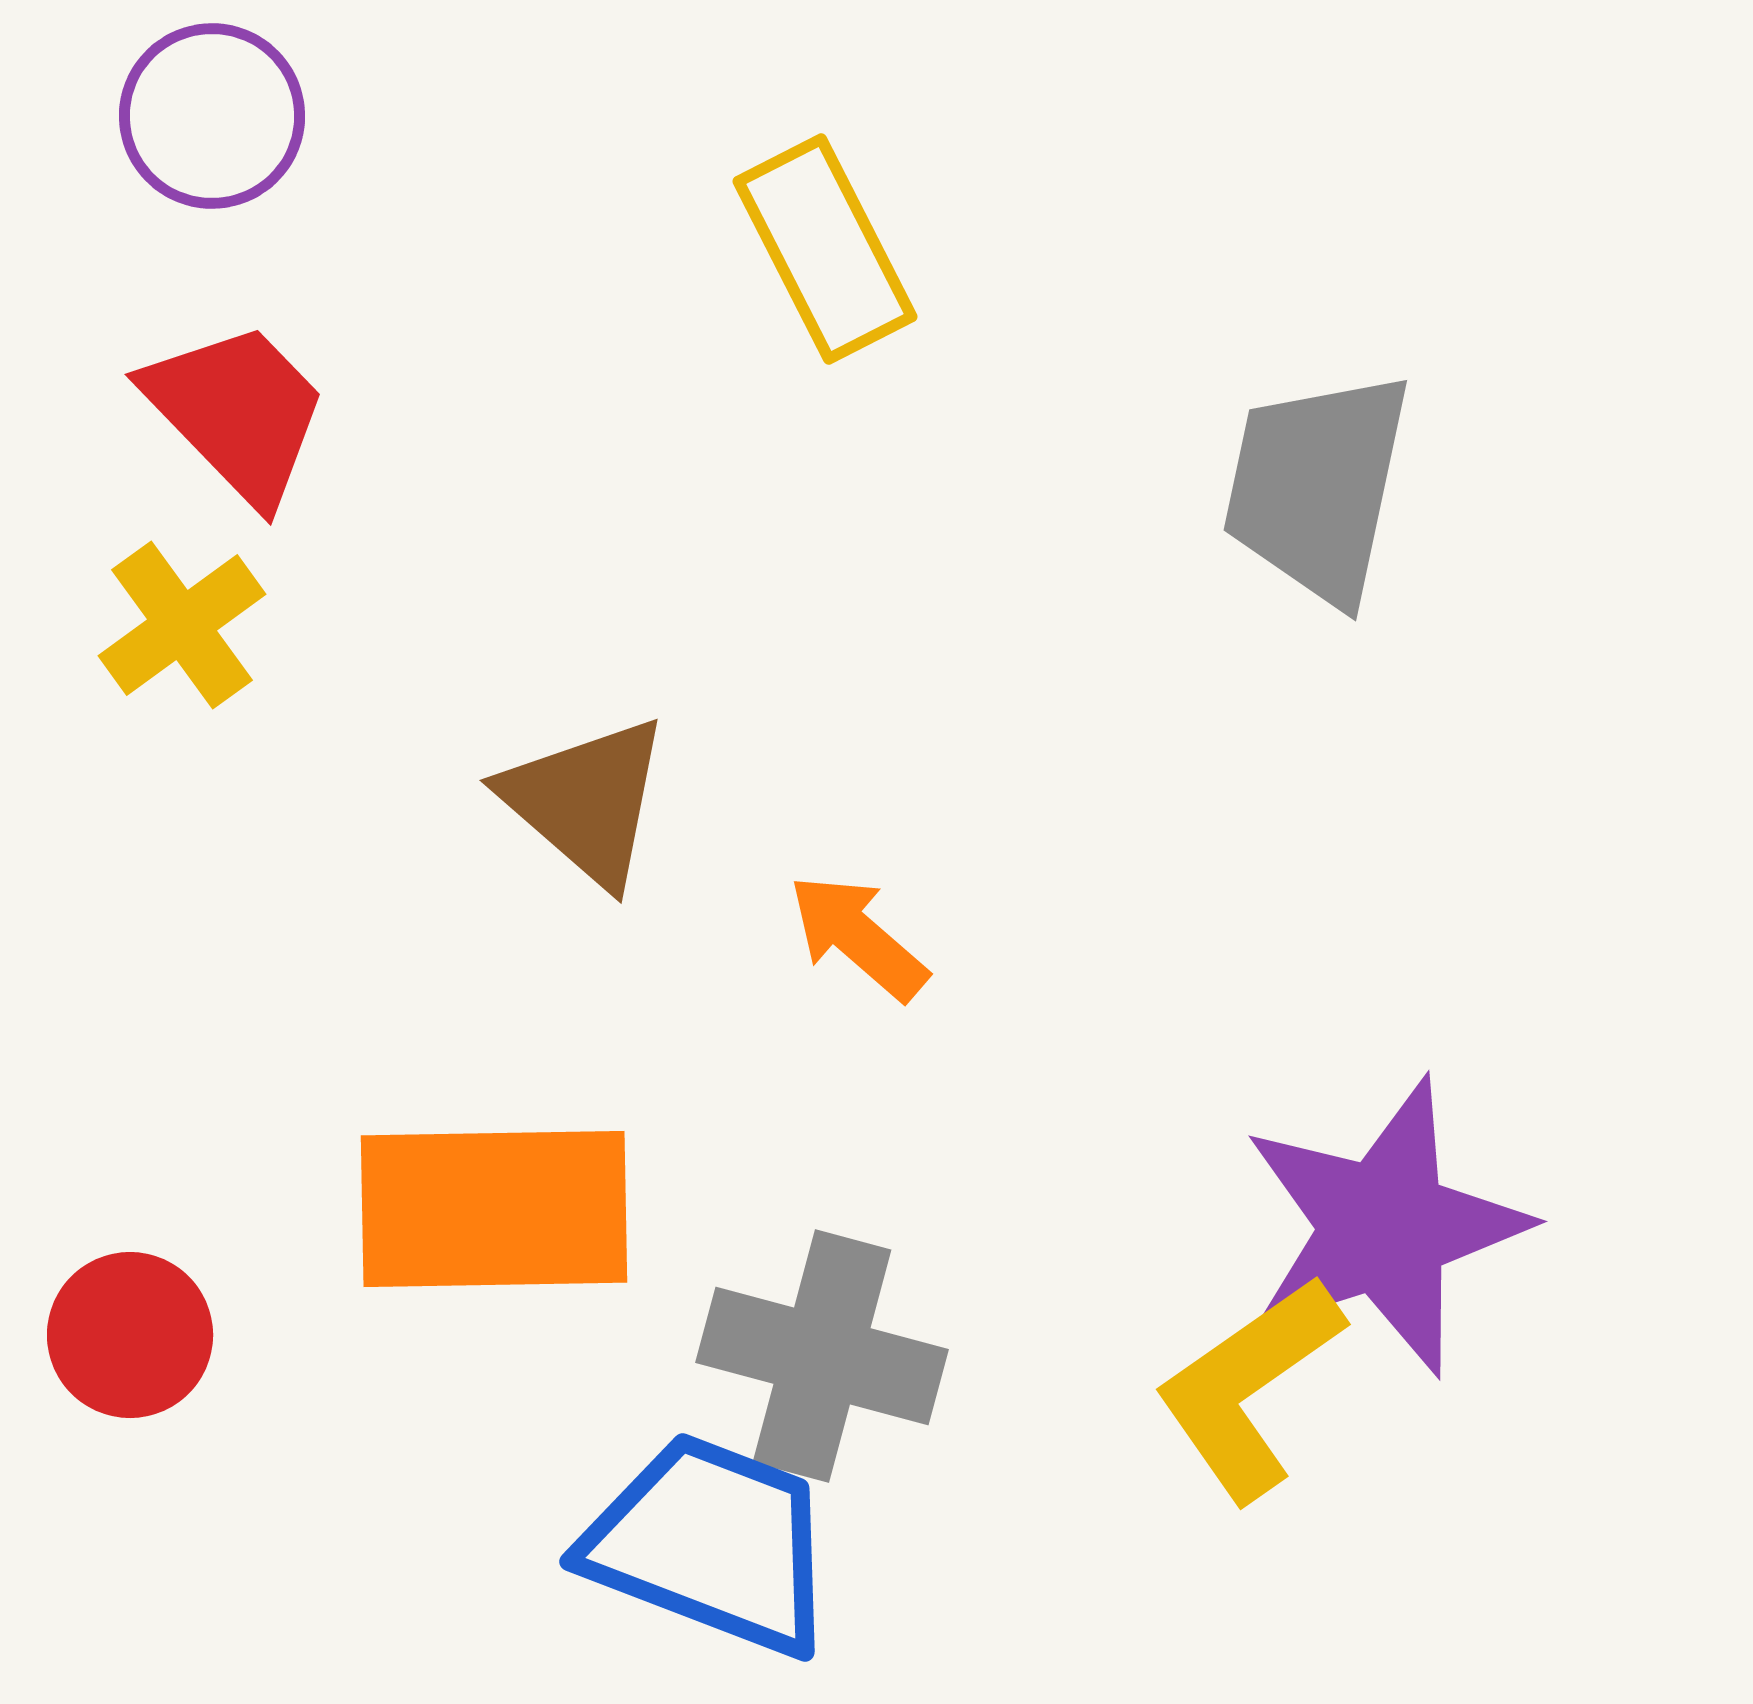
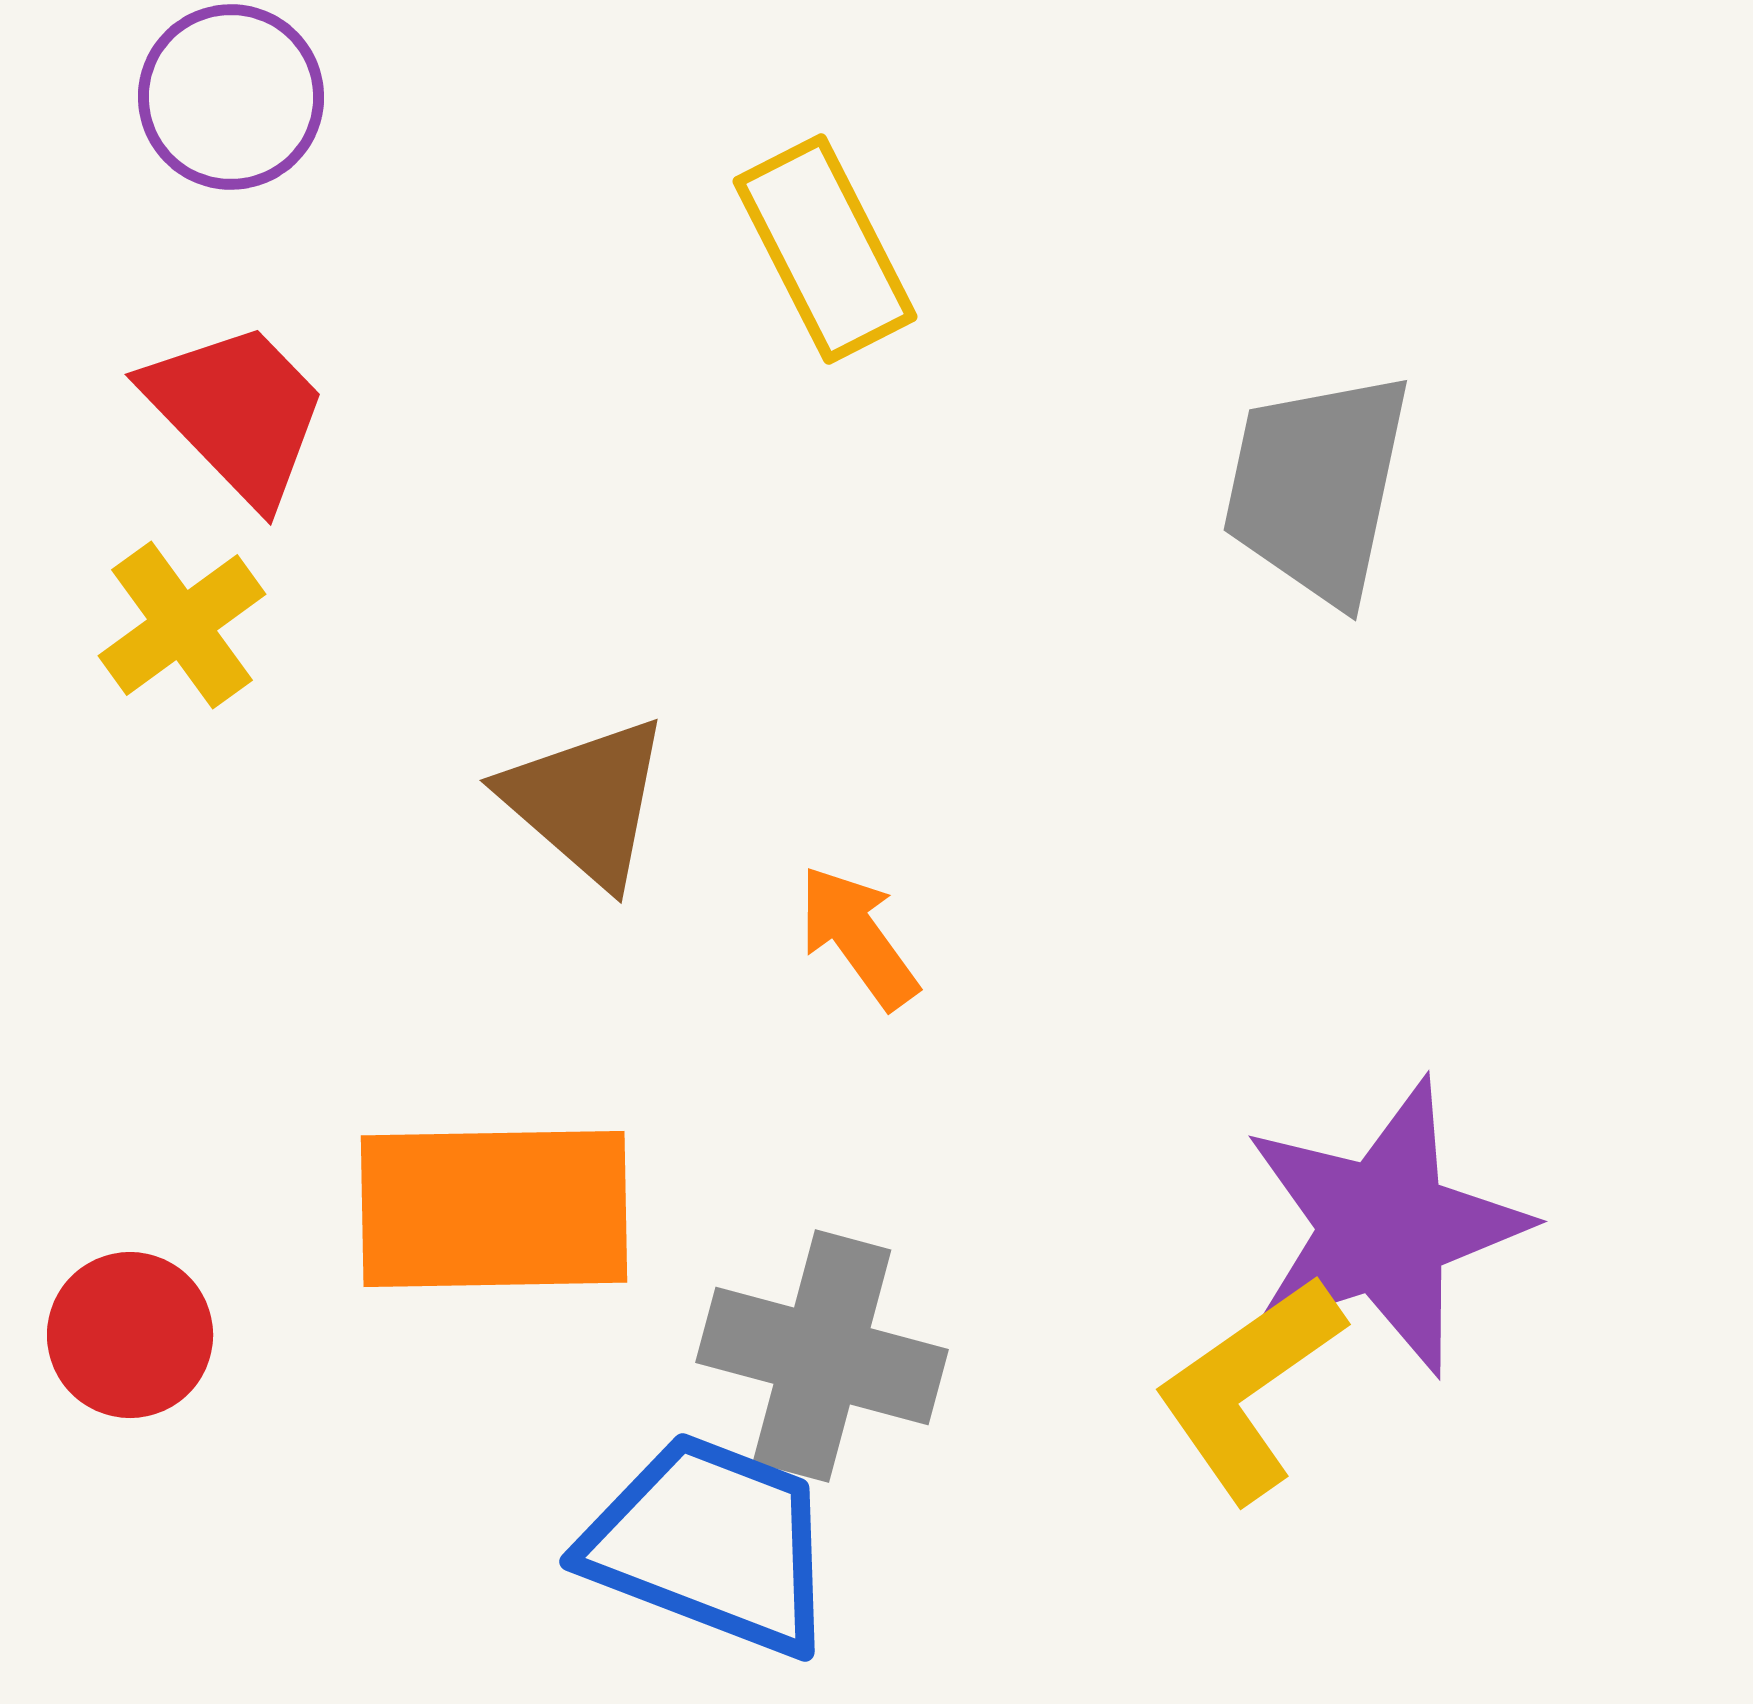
purple circle: moved 19 px right, 19 px up
orange arrow: rotated 13 degrees clockwise
